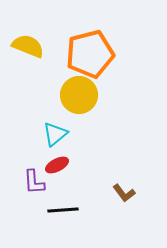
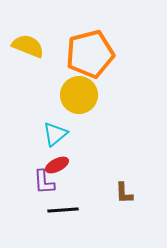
purple L-shape: moved 10 px right
brown L-shape: rotated 35 degrees clockwise
